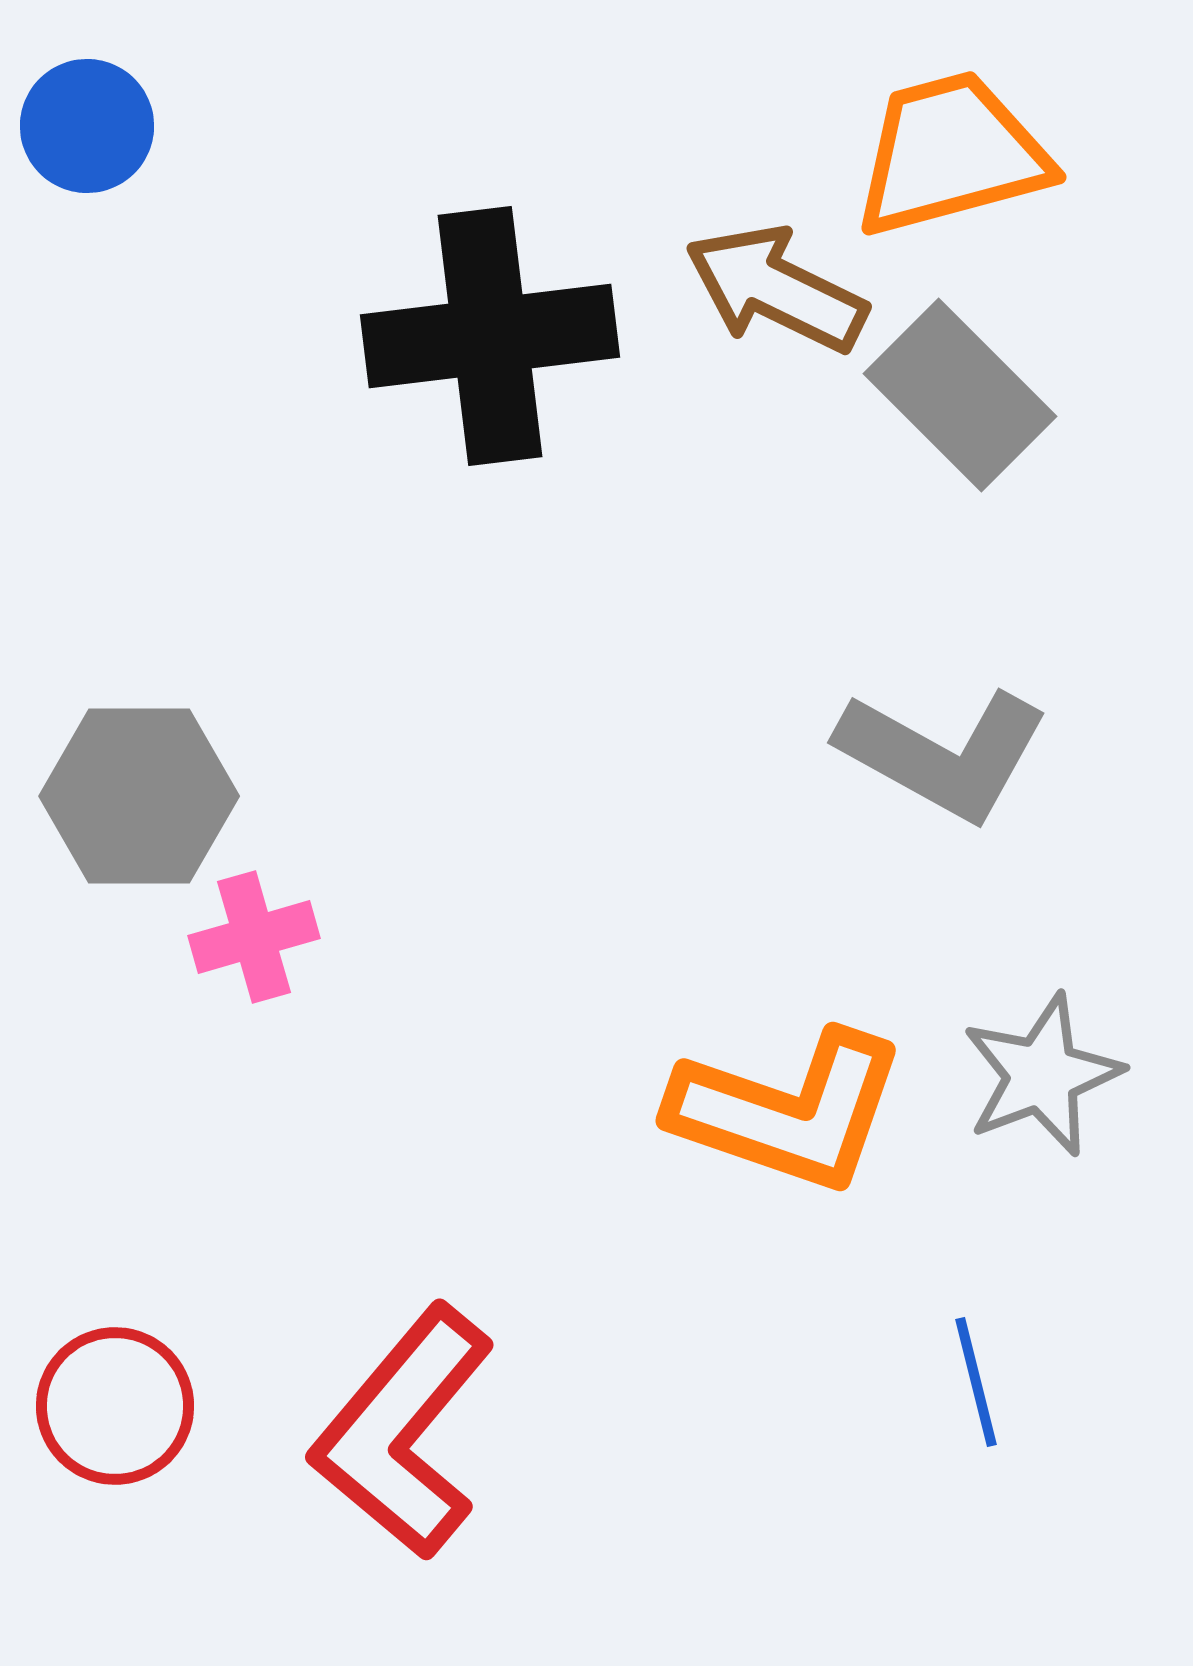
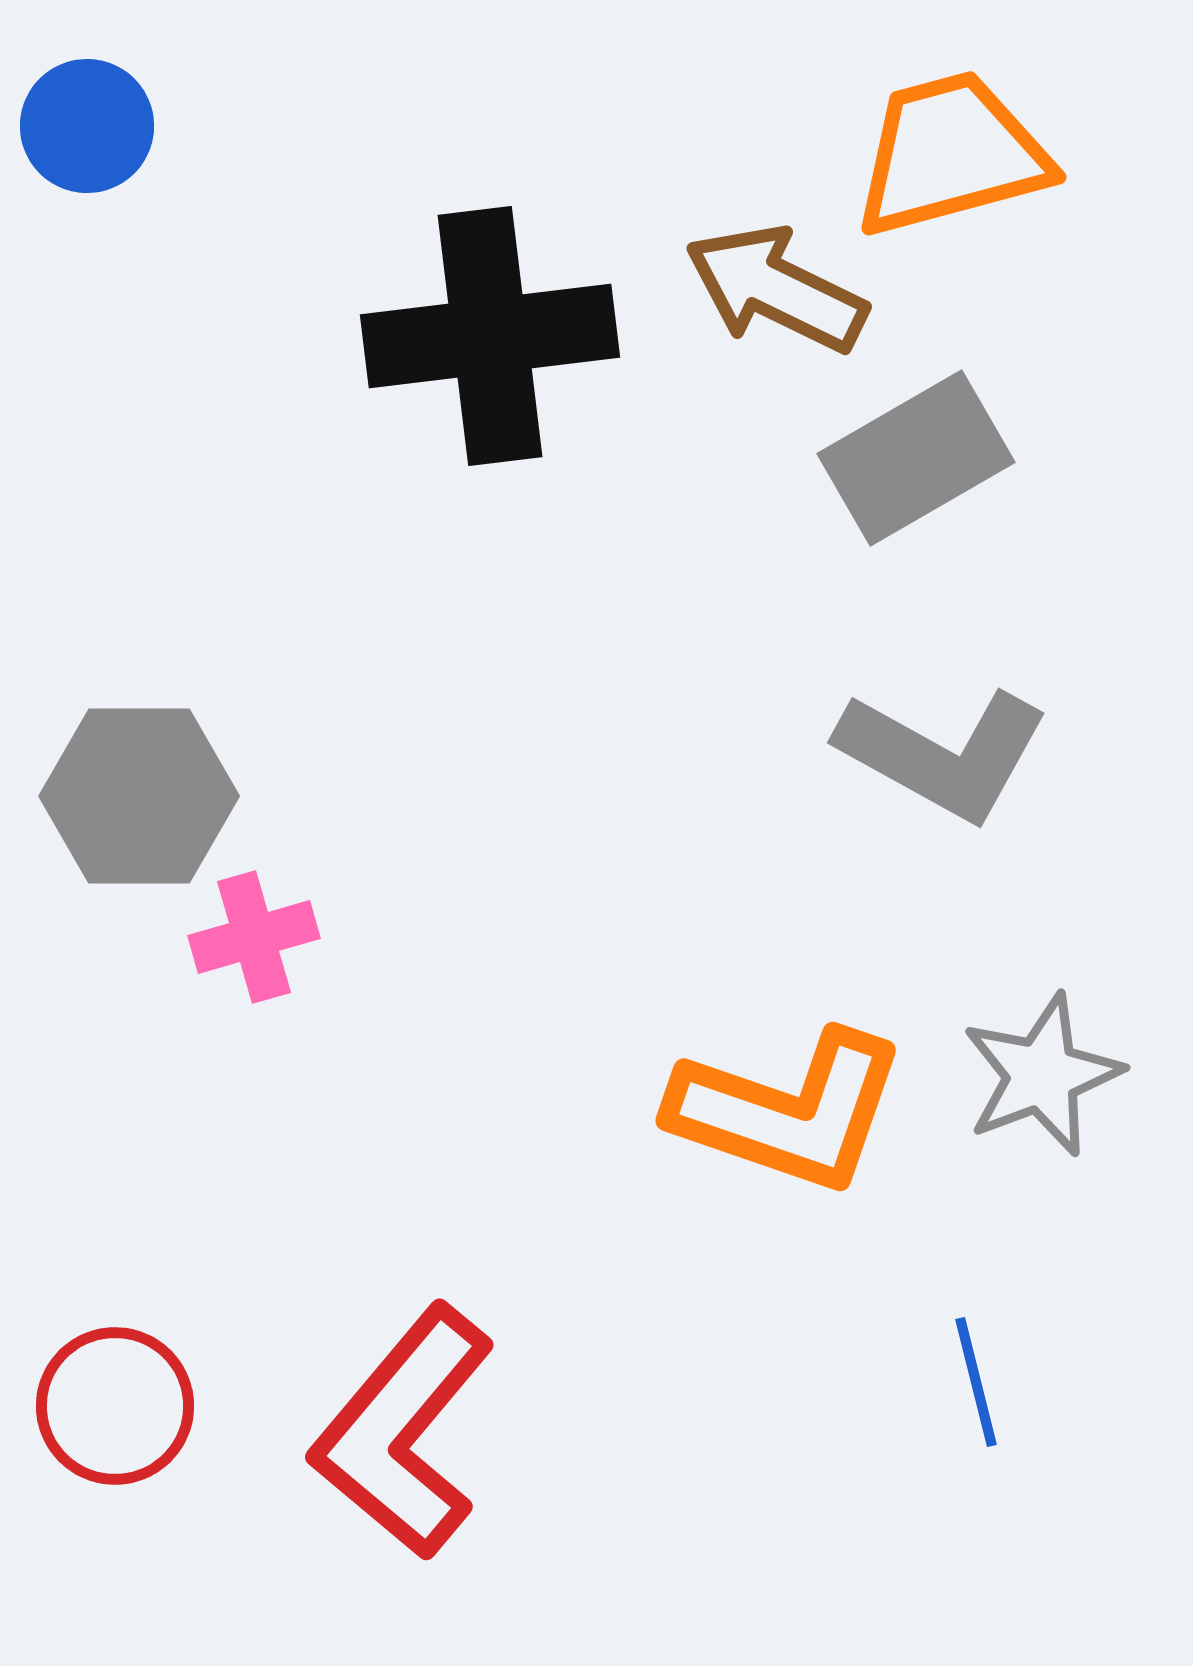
gray rectangle: moved 44 px left, 63 px down; rotated 75 degrees counterclockwise
